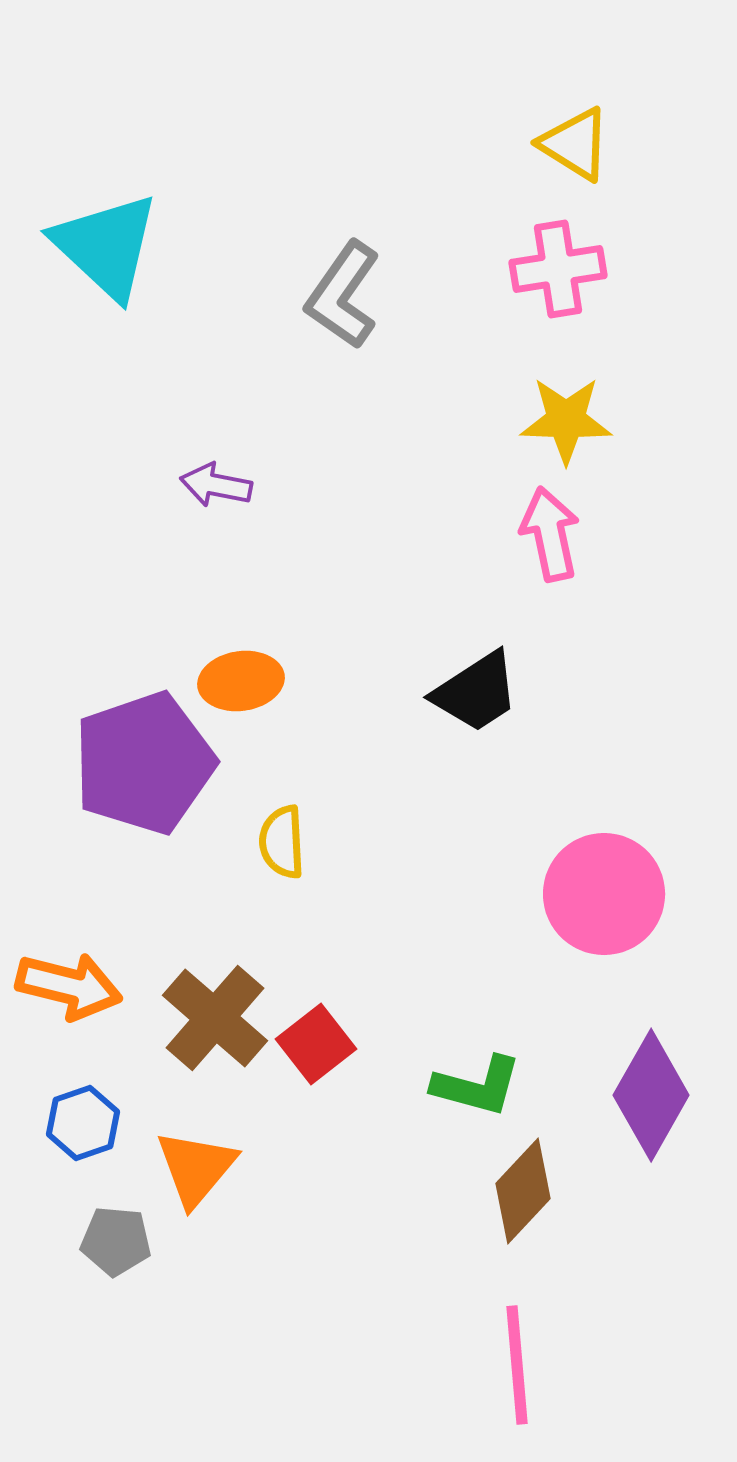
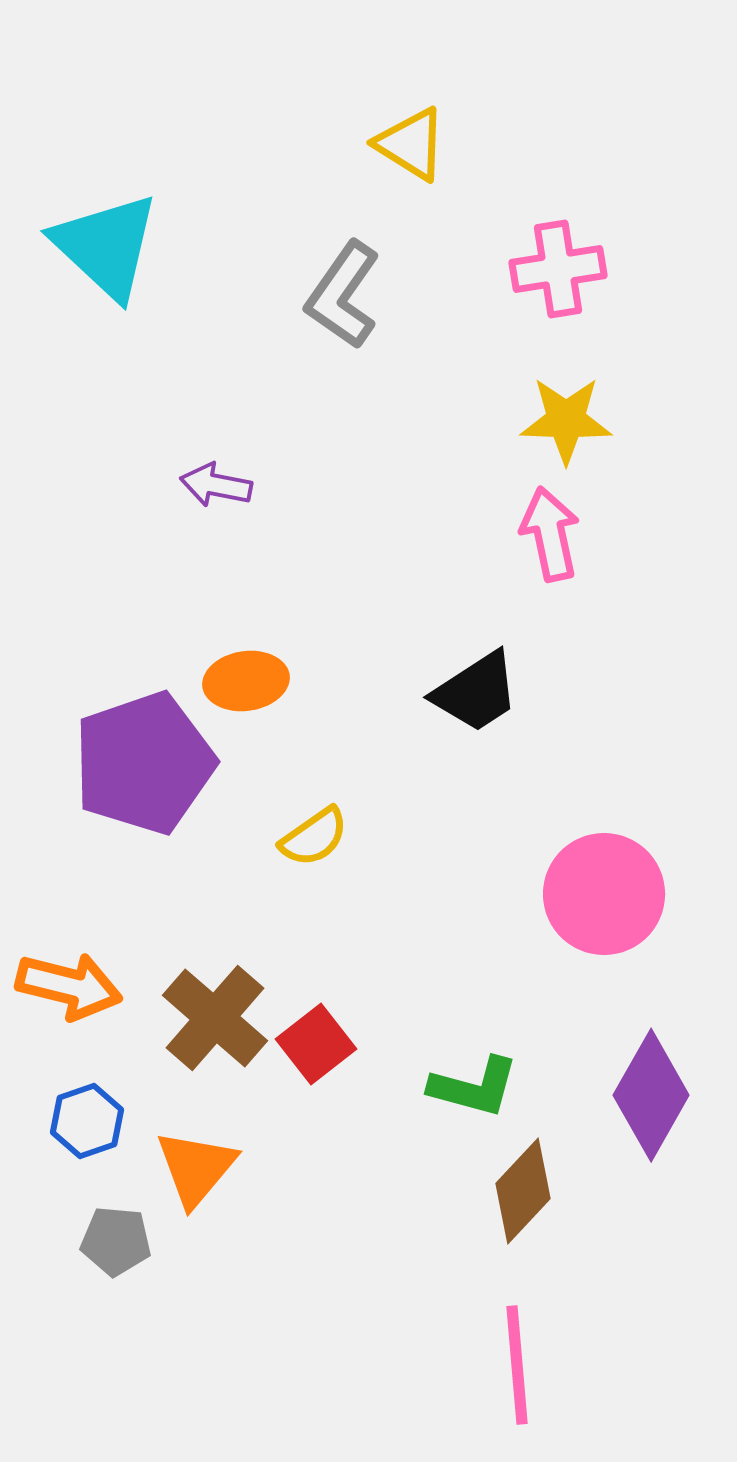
yellow triangle: moved 164 px left
orange ellipse: moved 5 px right
yellow semicircle: moved 32 px right, 5 px up; rotated 122 degrees counterclockwise
green L-shape: moved 3 px left, 1 px down
blue hexagon: moved 4 px right, 2 px up
